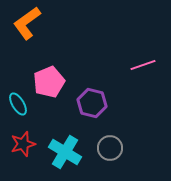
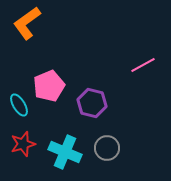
pink line: rotated 10 degrees counterclockwise
pink pentagon: moved 4 px down
cyan ellipse: moved 1 px right, 1 px down
gray circle: moved 3 px left
cyan cross: rotated 8 degrees counterclockwise
